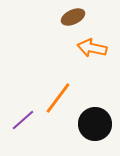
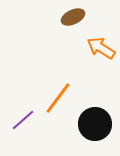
orange arrow: moved 9 px right; rotated 20 degrees clockwise
